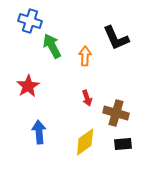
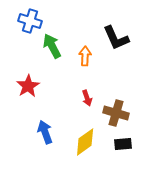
blue arrow: moved 6 px right; rotated 15 degrees counterclockwise
